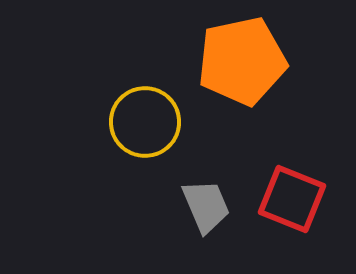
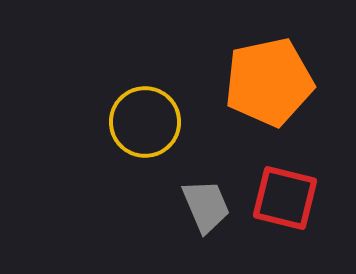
orange pentagon: moved 27 px right, 21 px down
red square: moved 7 px left, 1 px up; rotated 8 degrees counterclockwise
